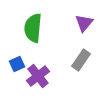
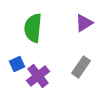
purple triangle: rotated 18 degrees clockwise
gray rectangle: moved 7 px down
